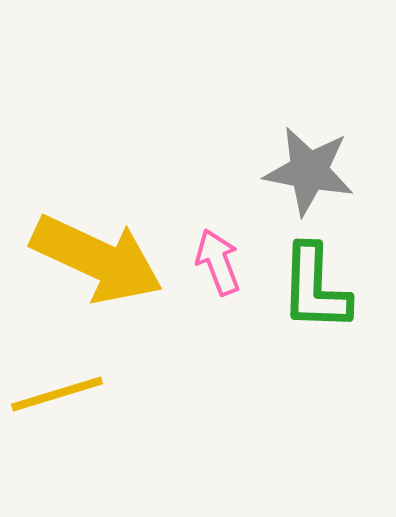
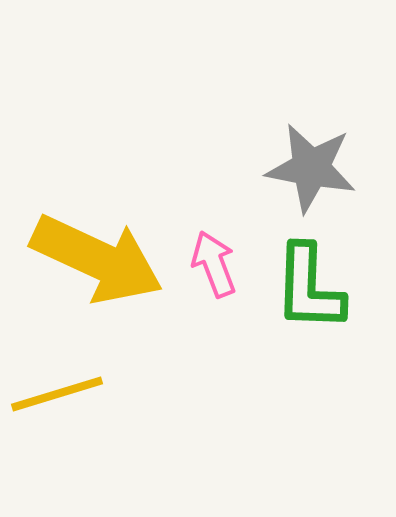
gray star: moved 2 px right, 3 px up
pink arrow: moved 4 px left, 2 px down
green L-shape: moved 6 px left
